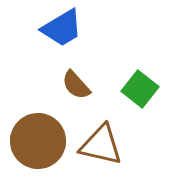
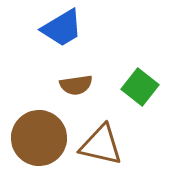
brown semicircle: rotated 56 degrees counterclockwise
green square: moved 2 px up
brown circle: moved 1 px right, 3 px up
